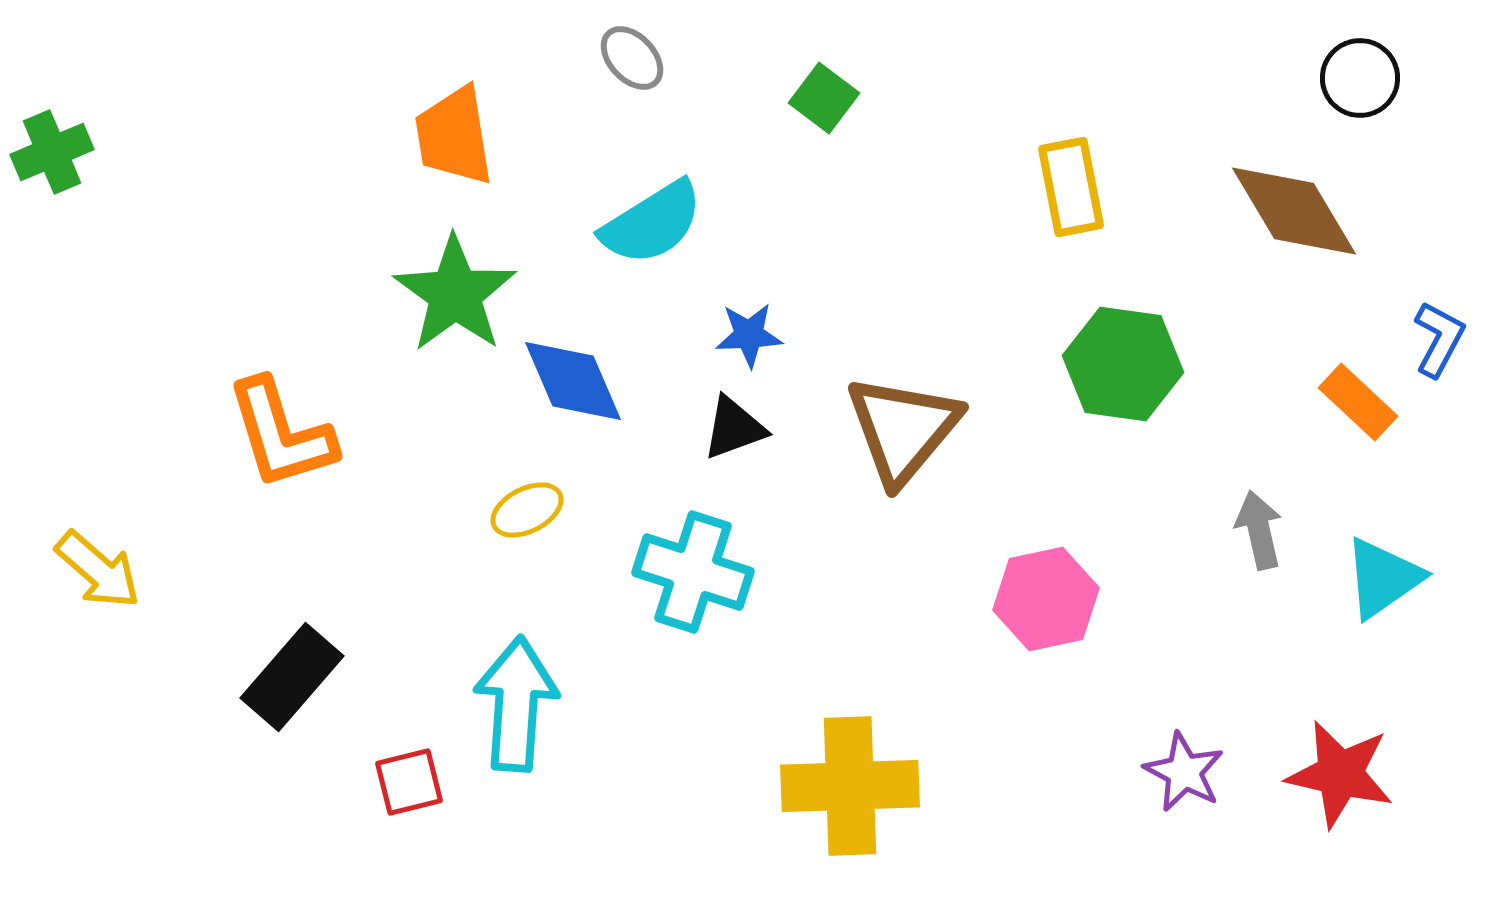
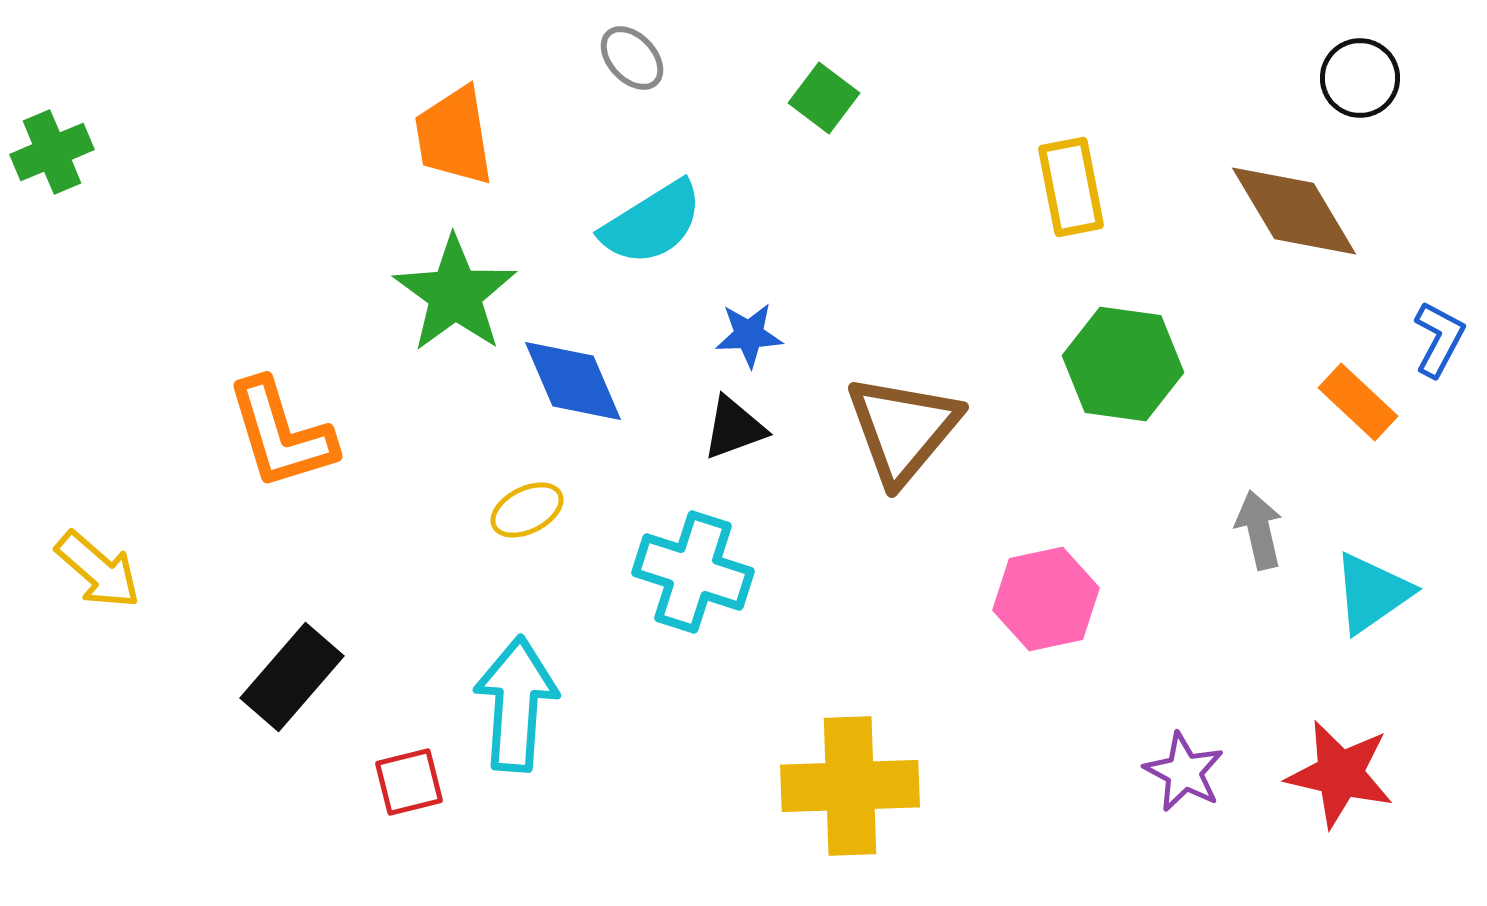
cyan triangle: moved 11 px left, 15 px down
